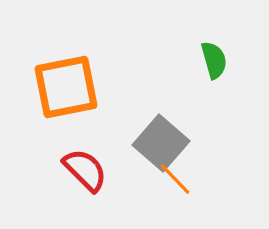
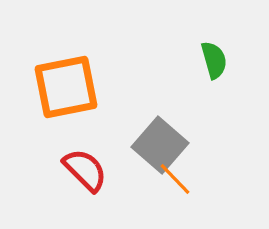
gray square: moved 1 px left, 2 px down
